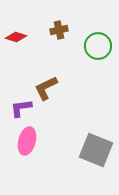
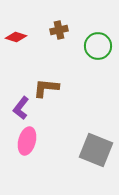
brown L-shape: rotated 32 degrees clockwise
purple L-shape: rotated 45 degrees counterclockwise
